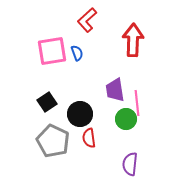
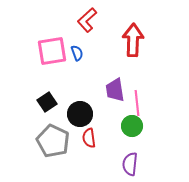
green circle: moved 6 px right, 7 px down
